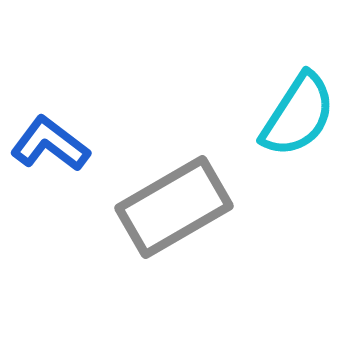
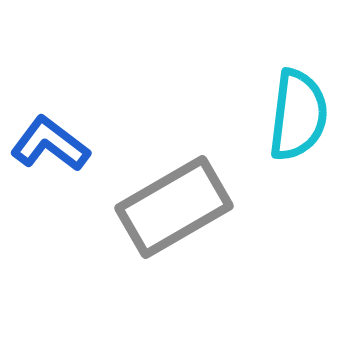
cyan semicircle: rotated 26 degrees counterclockwise
